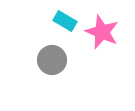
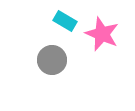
pink star: moved 2 px down
